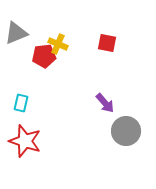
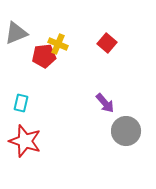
red square: rotated 30 degrees clockwise
